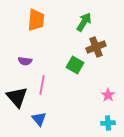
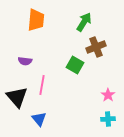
cyan cross: moved 4 px up
